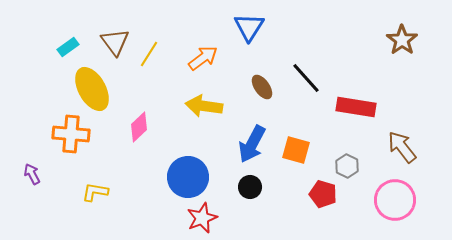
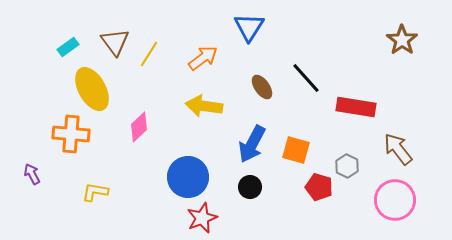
brown arrow: moved 4 px left, 2 px down
red pentagon: moved 4 px left, 7 px up
